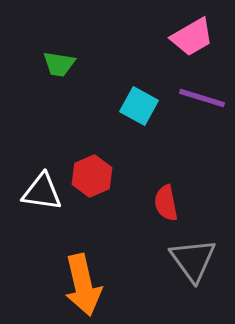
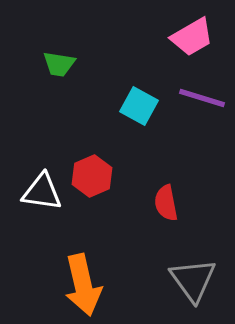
gray triangle: moved 20 px down
